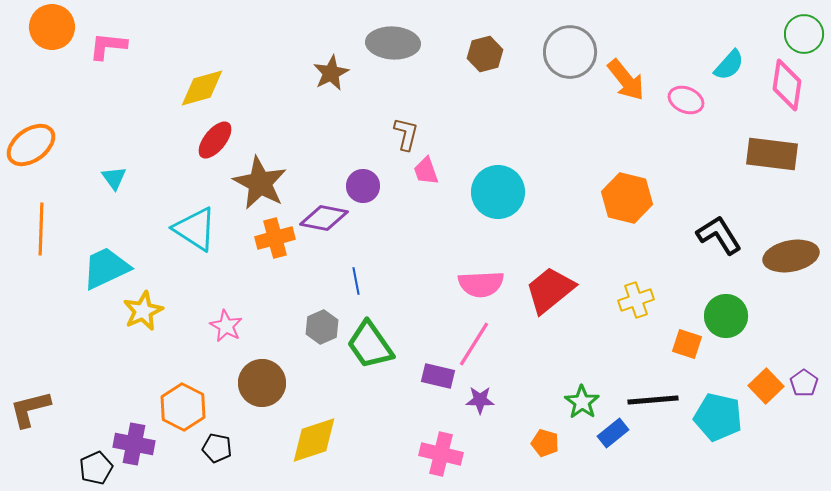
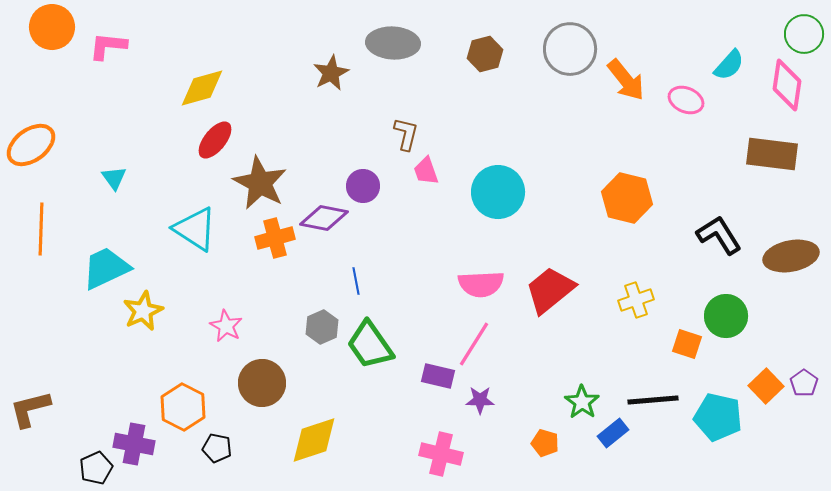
gray circle at (570, 52): moved 3 px up
